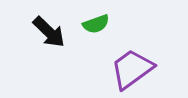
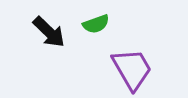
purple trapezoid: rotated 96 degrees clockwise
